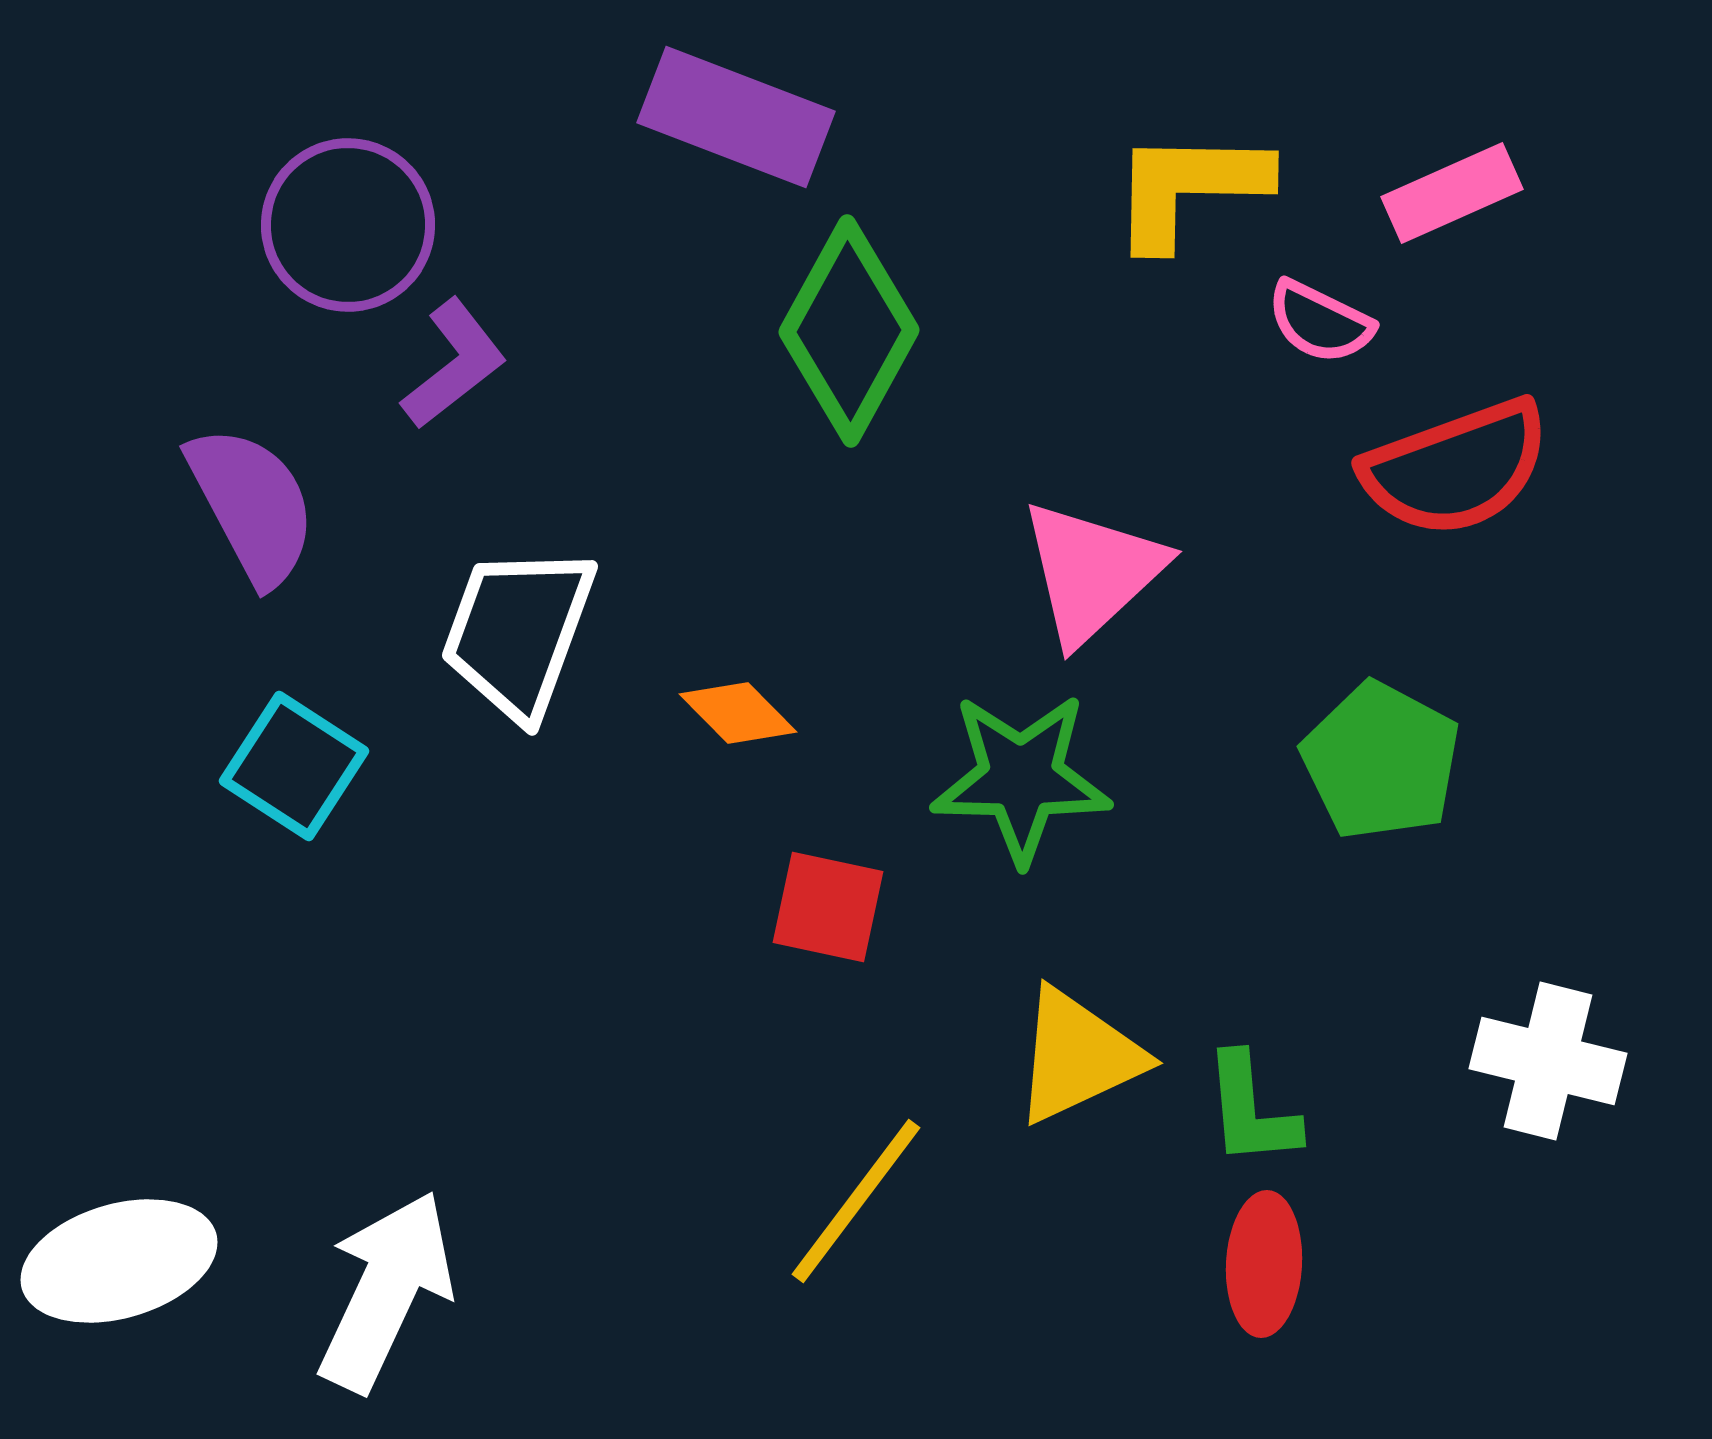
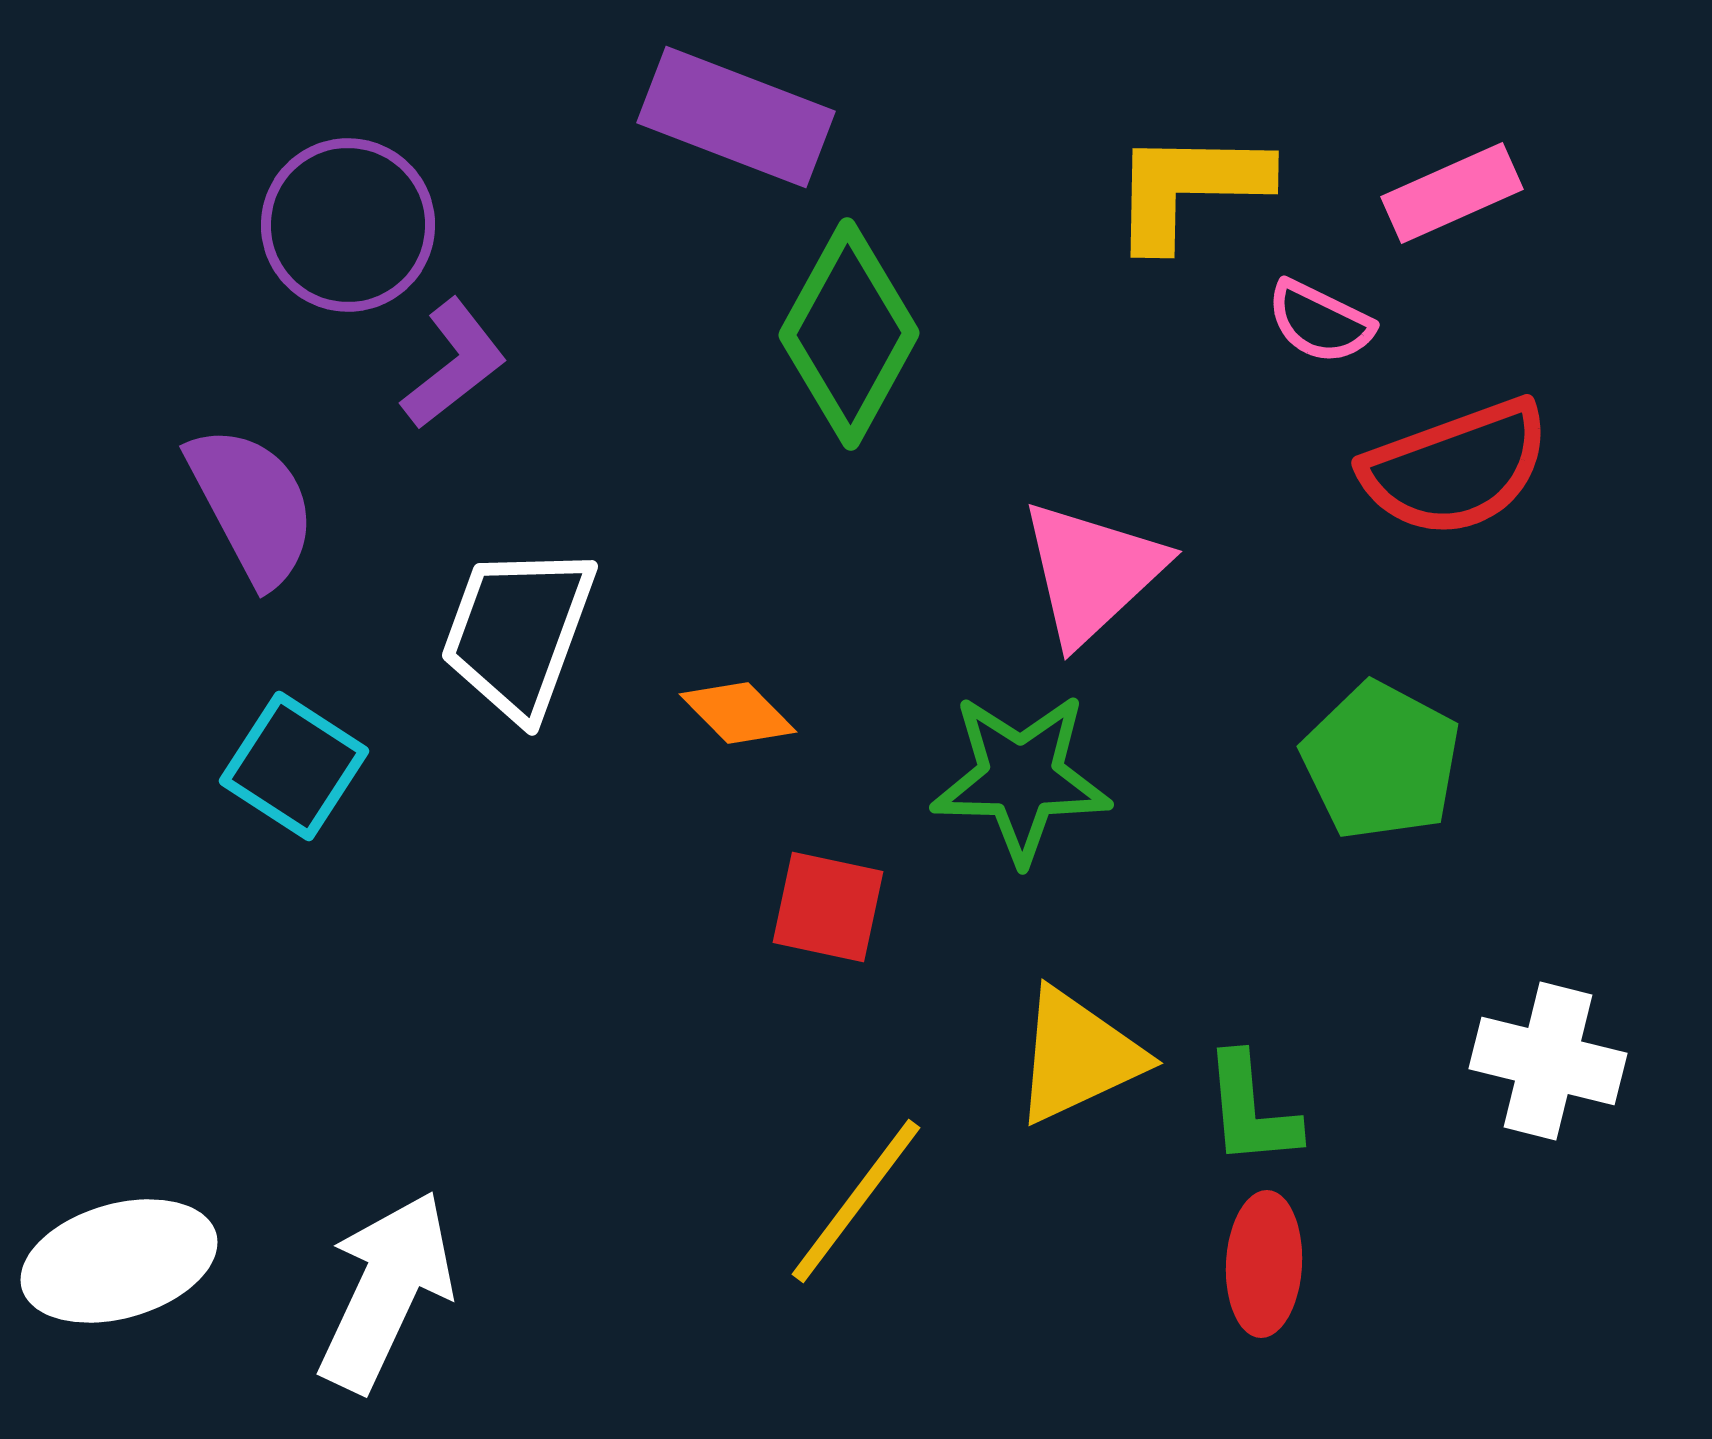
green diamond: moved 3 px down
